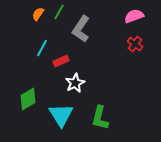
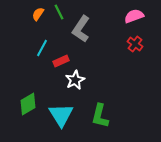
green line: rotated 56 degrees counterclockwise
white star: moved 3 px up
green diamond: moved 5 px down
green L-shape: moved 2 px up
